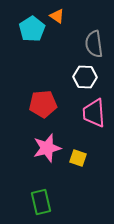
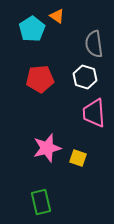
white hexagon: rotated 15 degrees clockwise
red pentagon: moved 3 px left, 25 px up
